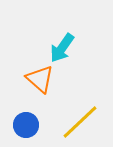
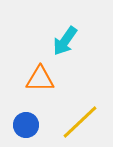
cyan arrow: moved 3 px right, 7 px up
orange triangle: rotated 40 degrees counterclockwise
